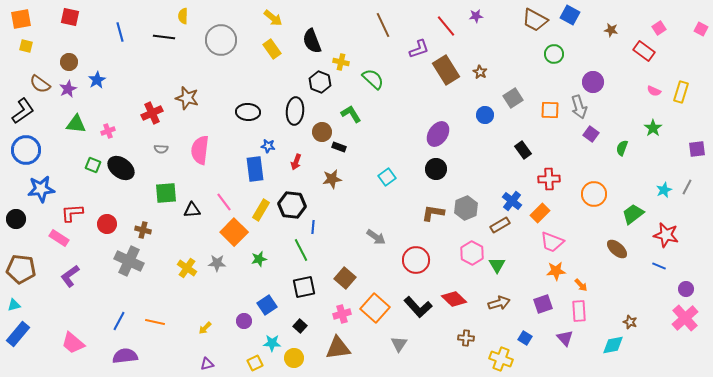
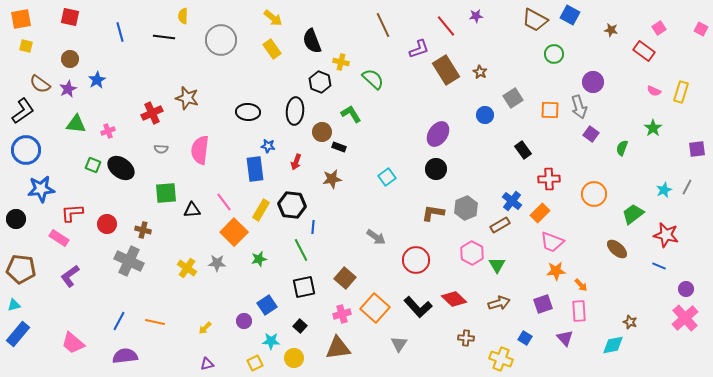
brown circle at (69, 62): moved 1 px right, 3 px up
cyan star at (272, 343): moved 1 px left, 2 px up
